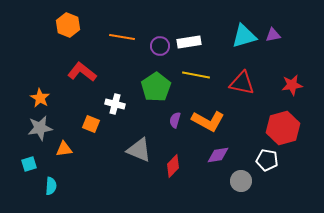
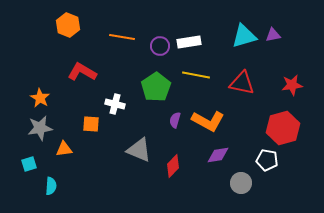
red L-shape: rotated 8 degrees counterclockwise
orange square: rotated 18 degrees counterclockwise
gray circle: moved 2 px down
